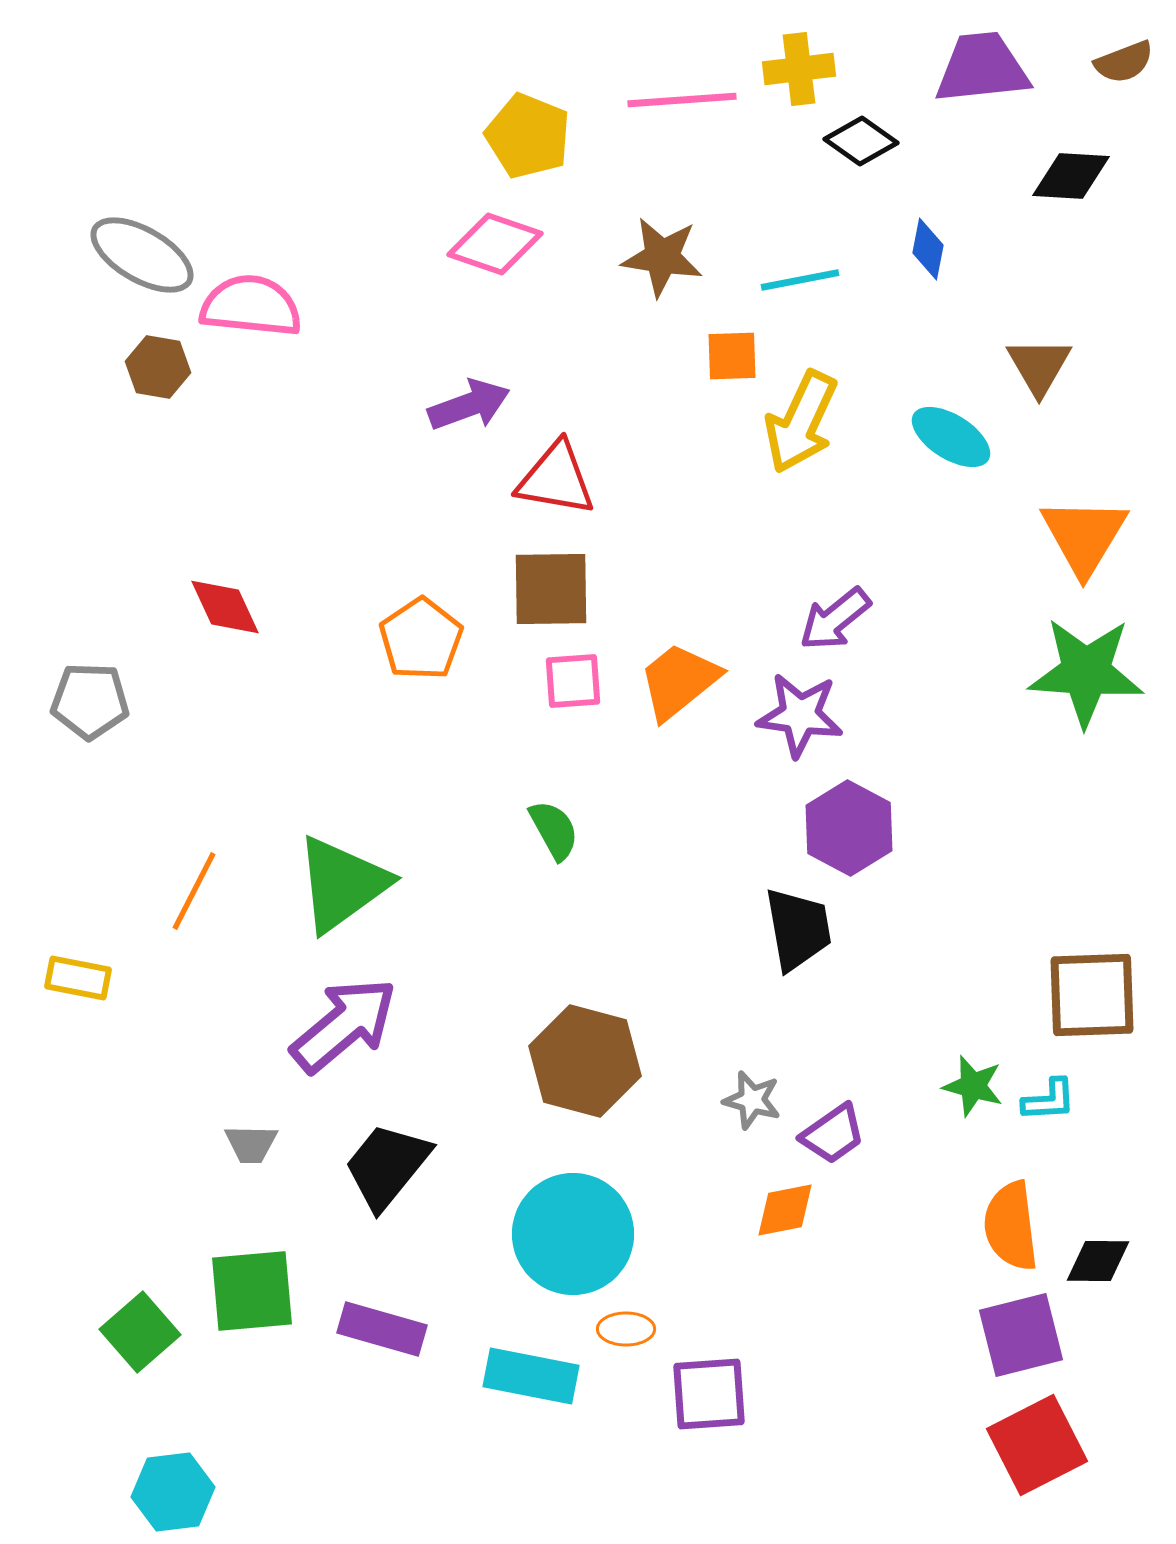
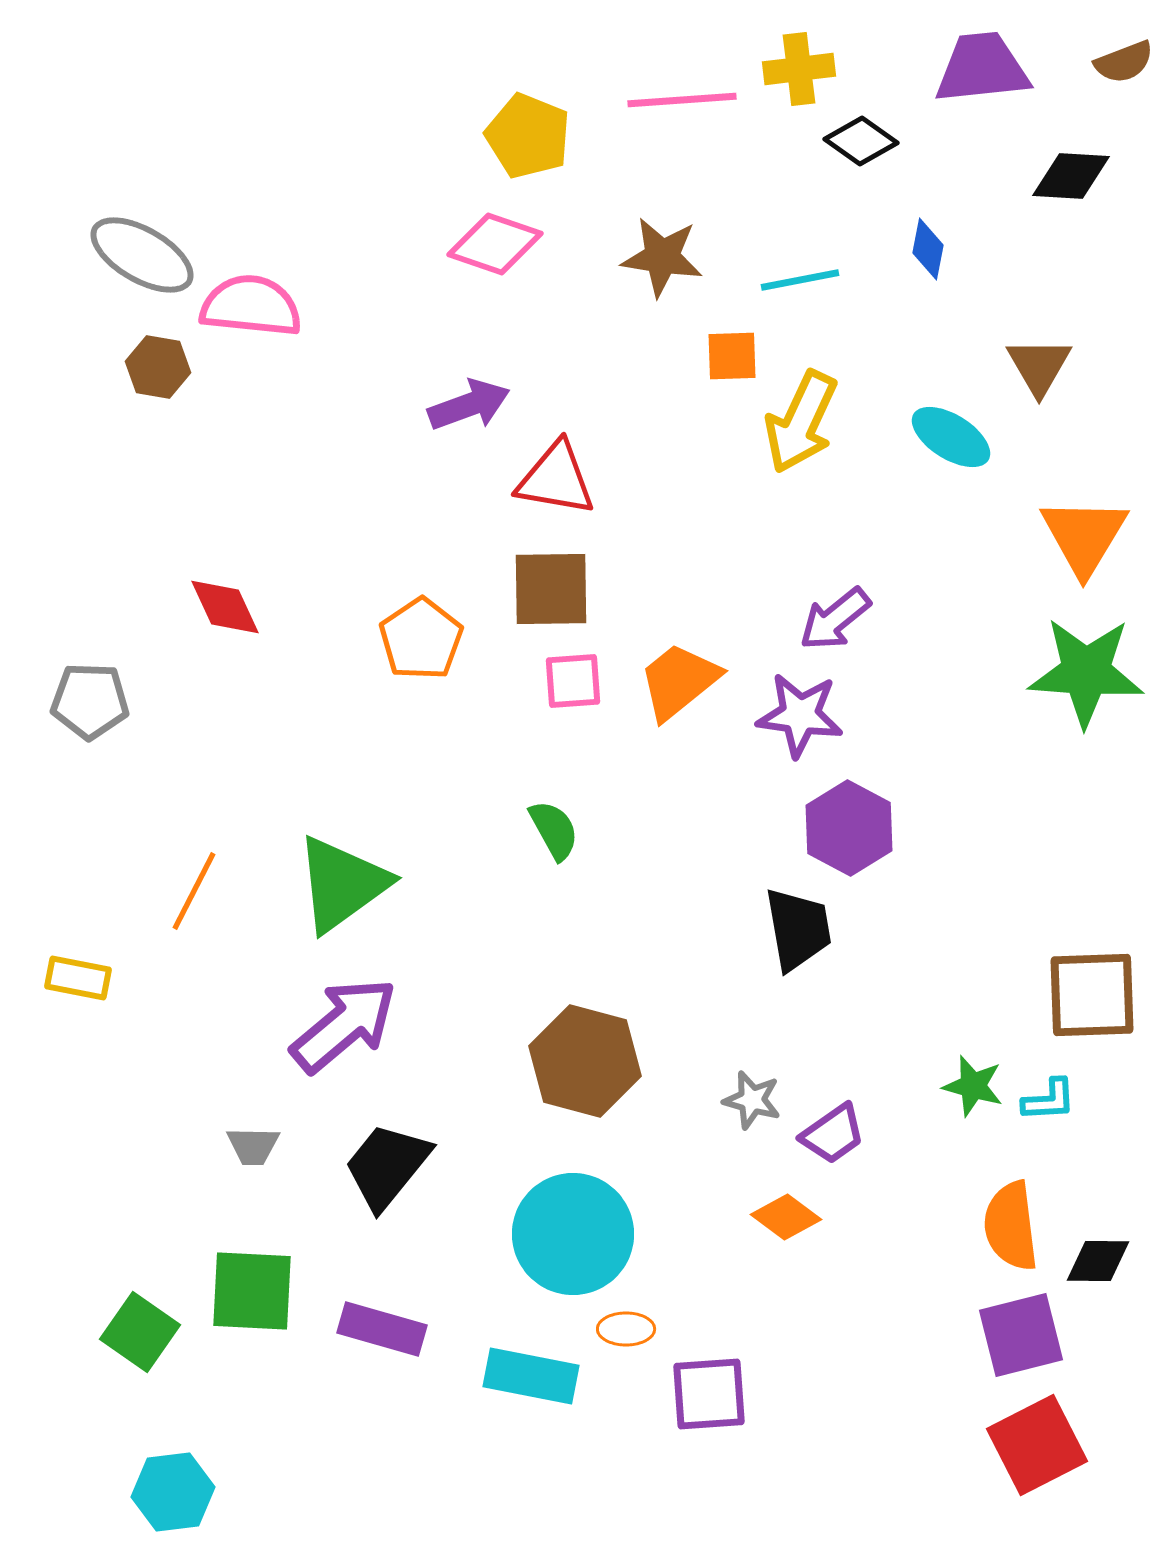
gray trapezoid at (251, 1144): moved 2 px right, 2 px down
orange diamond at (785, 1210): moved 1 px right, 7 px down; rotated 48 degrees clockwise
green square at (252, 1291): rotated 8 degrees clockwise
green square at (140, 1332): rotated 14 degrees counterclockwise
